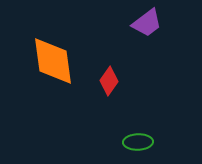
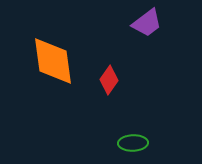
red diamond: moved 1 px up
green ellipse: moved 5 px left, 1 px down
